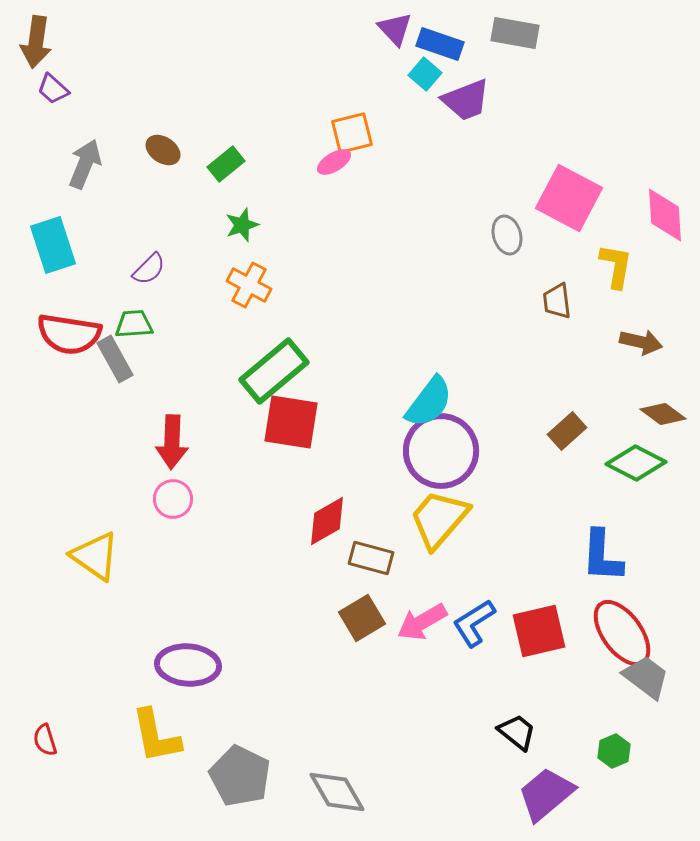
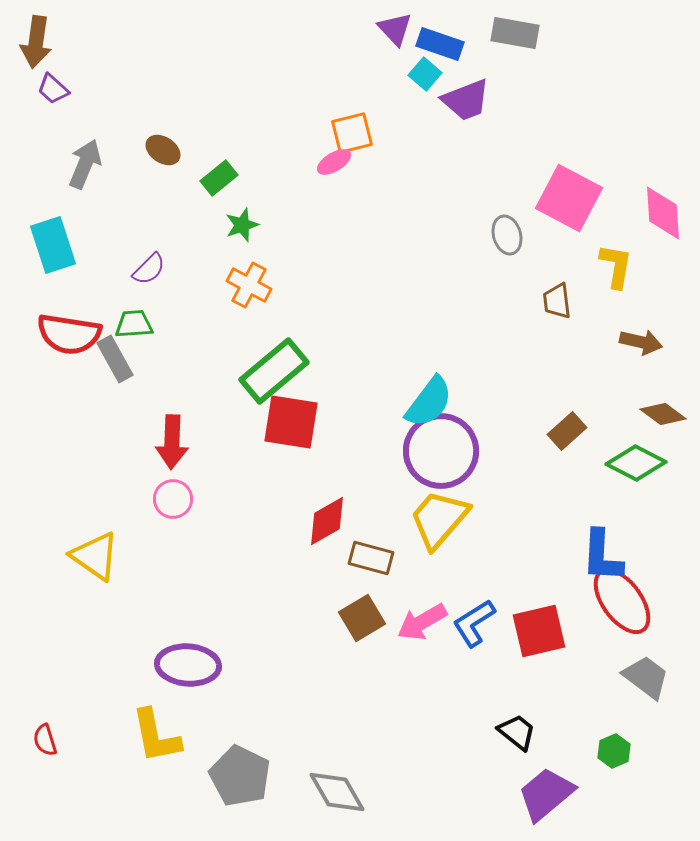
green rectangle at (226, 164): moved 7 px left, 14 px down
pink diamond at (665, 215): moved 2 px left, 2 px up
red ellipse at (622, 633): moved 32 px up
